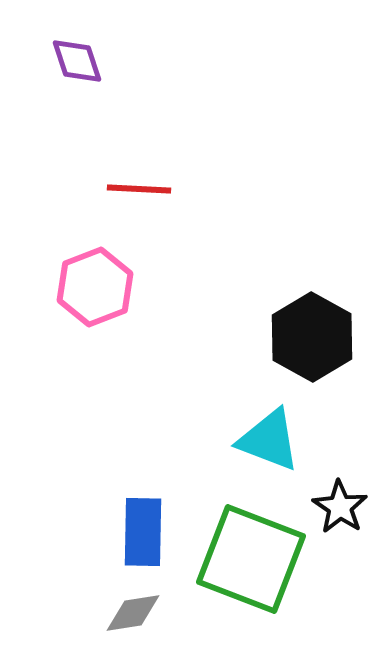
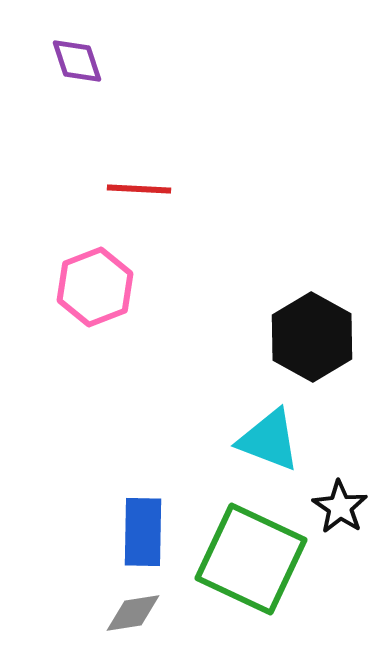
green square: rotated 4 degrees clockwise
